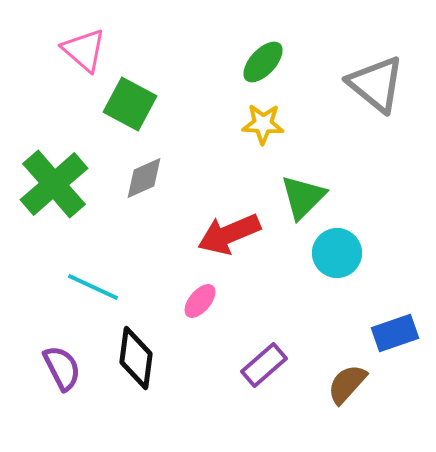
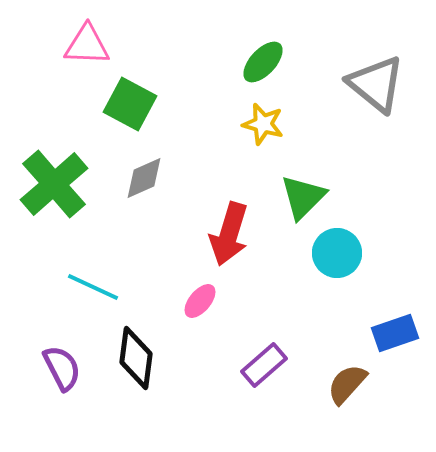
pink triangle: moved 3 px right, 5 px up; rotated 39 degrees counterclockwise
yellow star: rotated 12 degrees clockwise
red arrow: rotated 50 degrees counterclockwise
